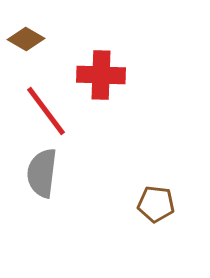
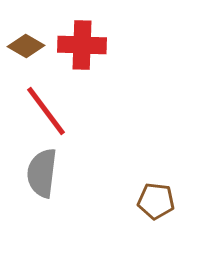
brown diamond: moved 7 px down
red cross: moved 19 px left, 30 px up
brown pentagon: moved 3 px up
